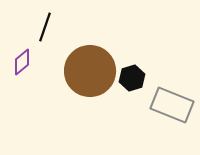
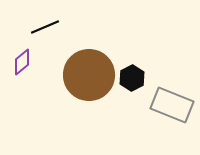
black line: rotated 48 degrees clockwise
brown circle: moved 1 px left, 4 px down
black hexagon: rotated 10 degrees counterclockwise
